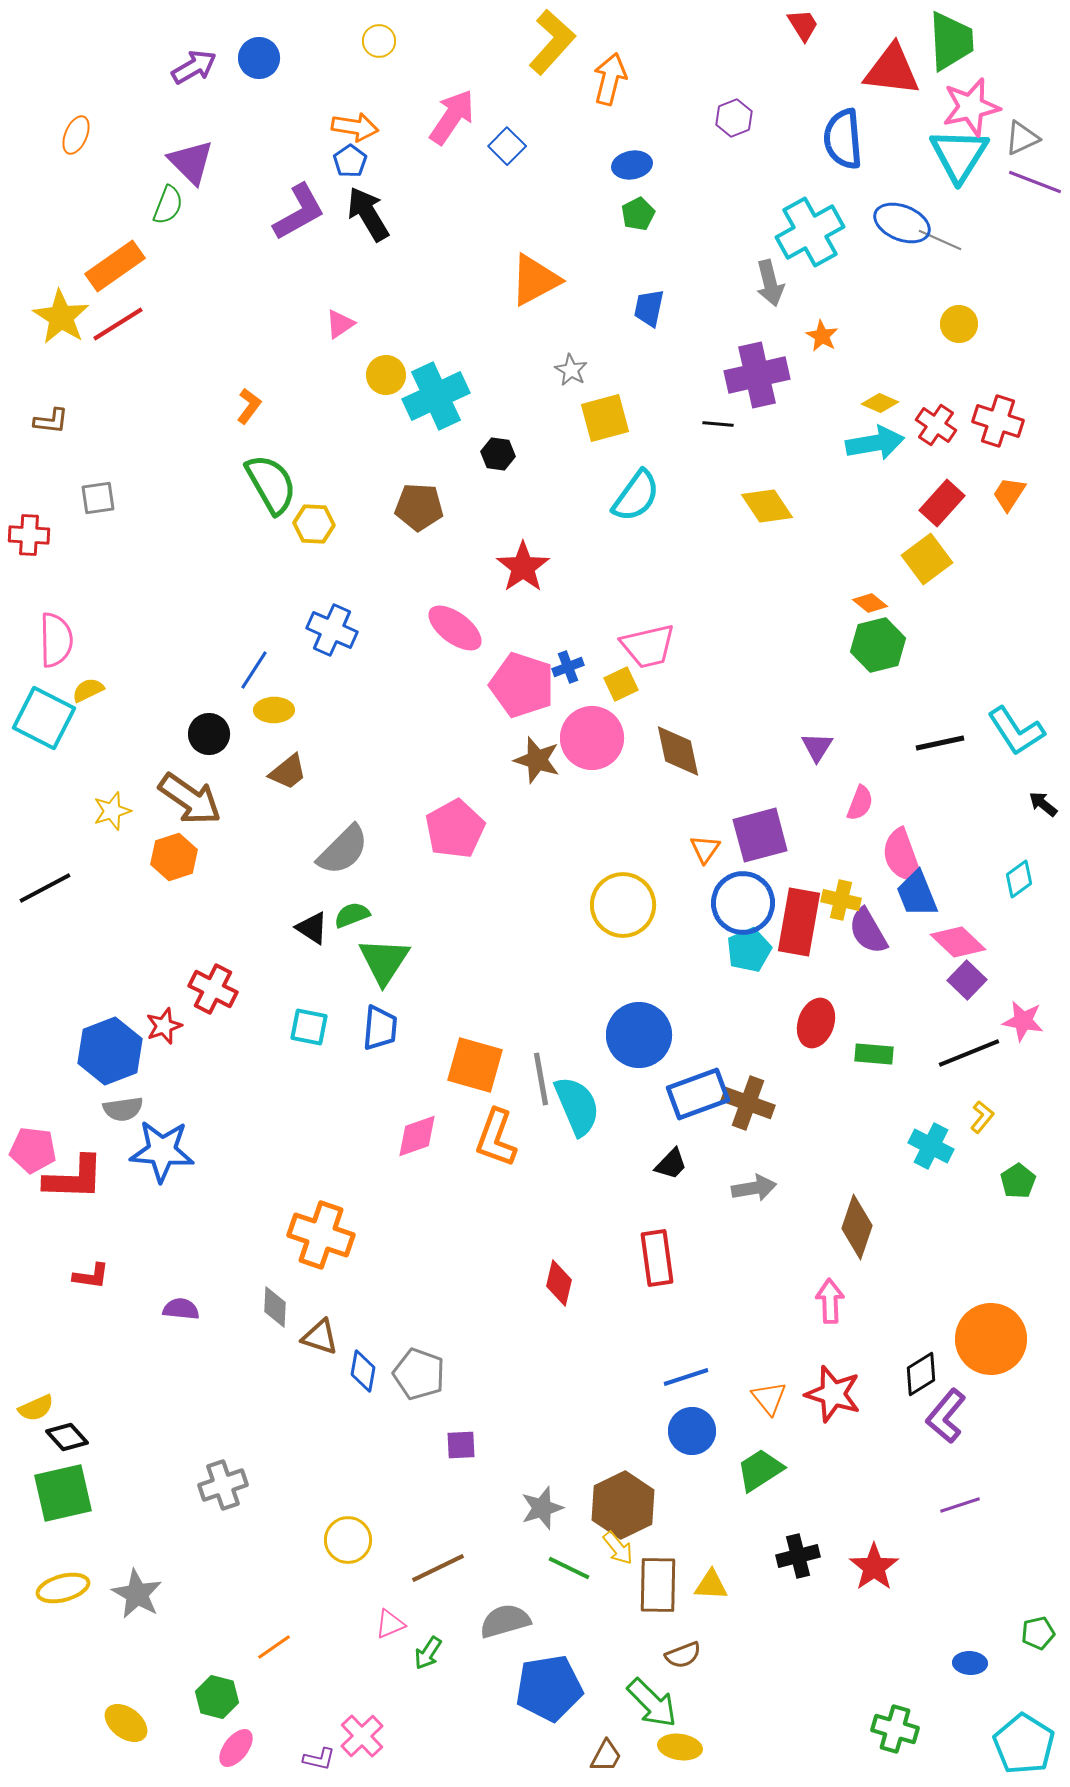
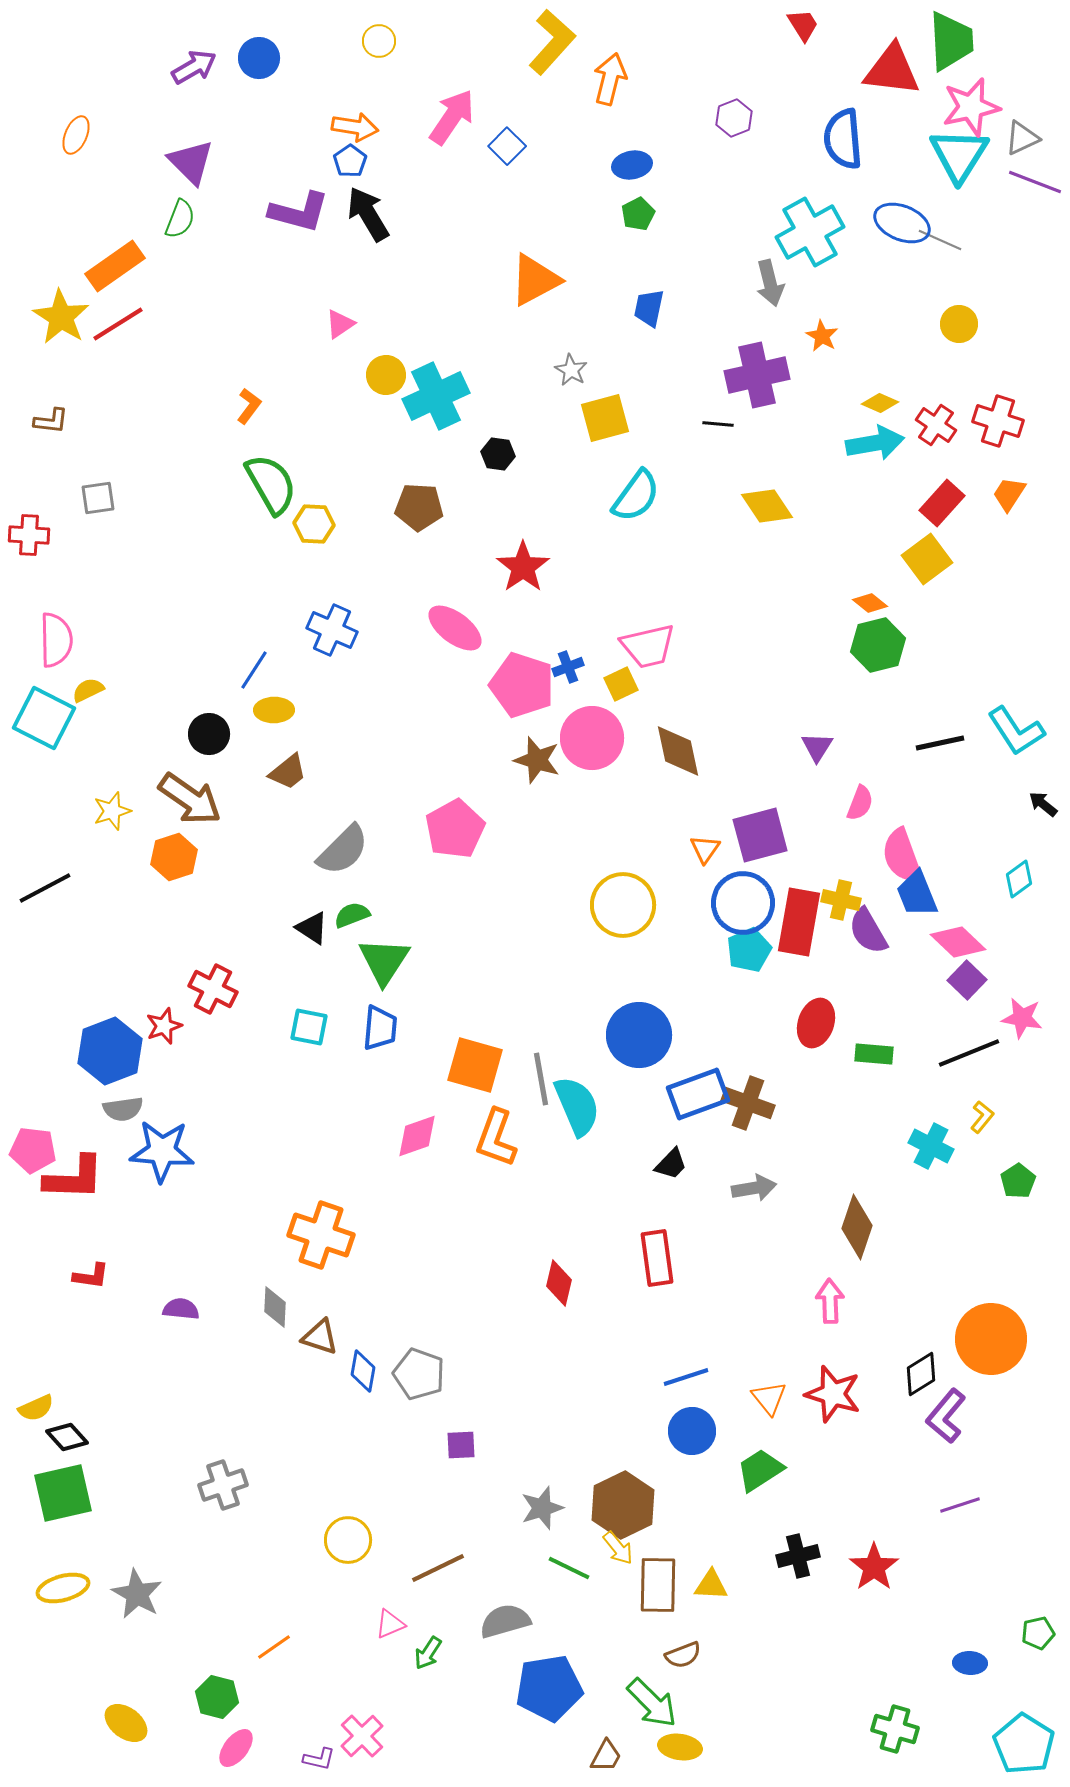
green semicircle at (168, 205): moved 12 px right, 14 px down
purple L-shape at (299, 212): rotated 44 degrees clockwise
pink star at (1023, 1021): moved 1 px left, 3 px up
